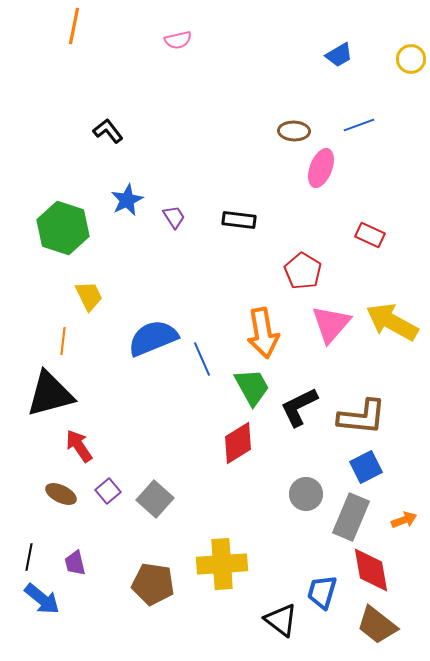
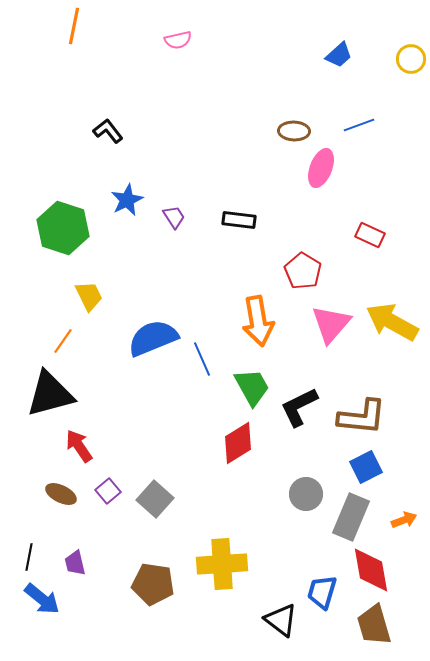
blue trapezoid at (339, 55): rotated 12 degrees counterclockwise
orange arrow at (263, 333): moved 5 px left, 12 px up
orange line at (63, 341): rotated 28 degrees clockwise
brown trapezoid at (377, 625): moved 3 px left; rotated 36 degrees clockwise
